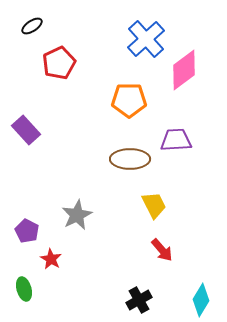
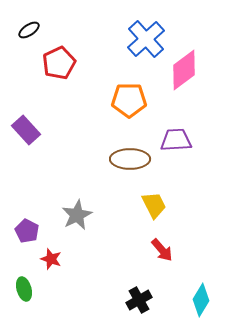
black ellipse: moved 3 px left, 4 px down
red star: rotated 10 degrees counterclockwise
